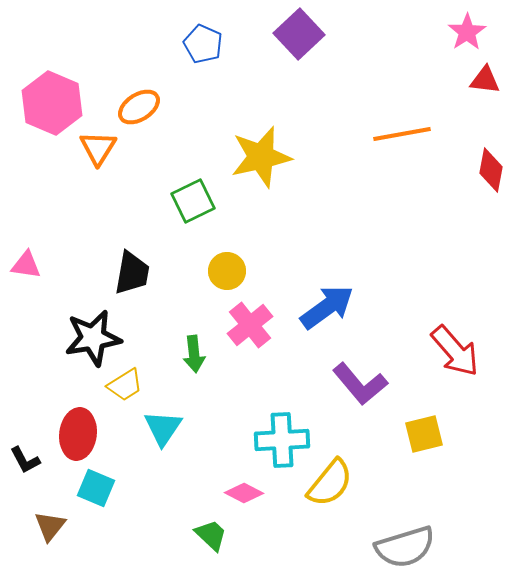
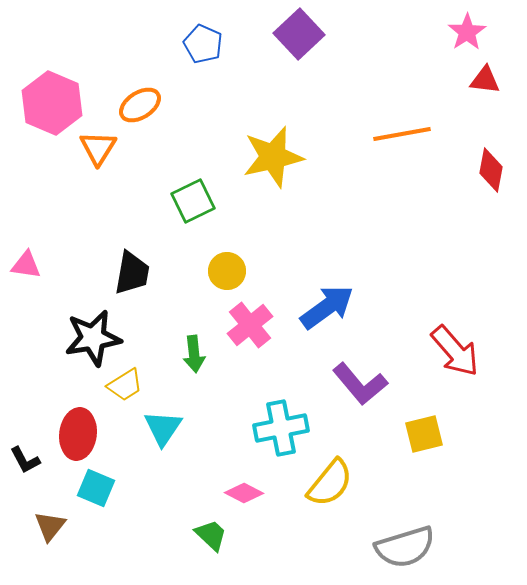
orange ellipse: moved 1 px right, 2 px up
yellow star: moved 12 px right
cyan cross: moved 1 px left, 12 px up; rotated 8 degrees counterclockwise
